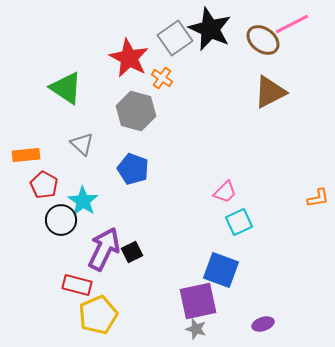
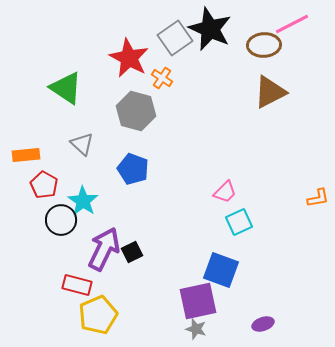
brown ellipse: moved 1 px right, 5 px down; rotated 40 degrees counterclockwise
